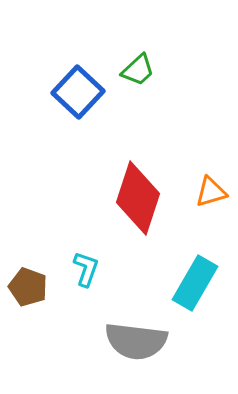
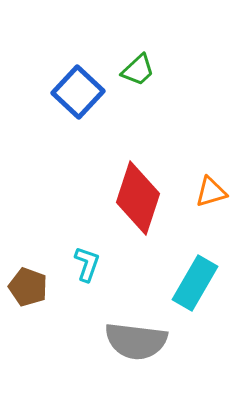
cyan L-shape: moved 1 px right, 5 px up
